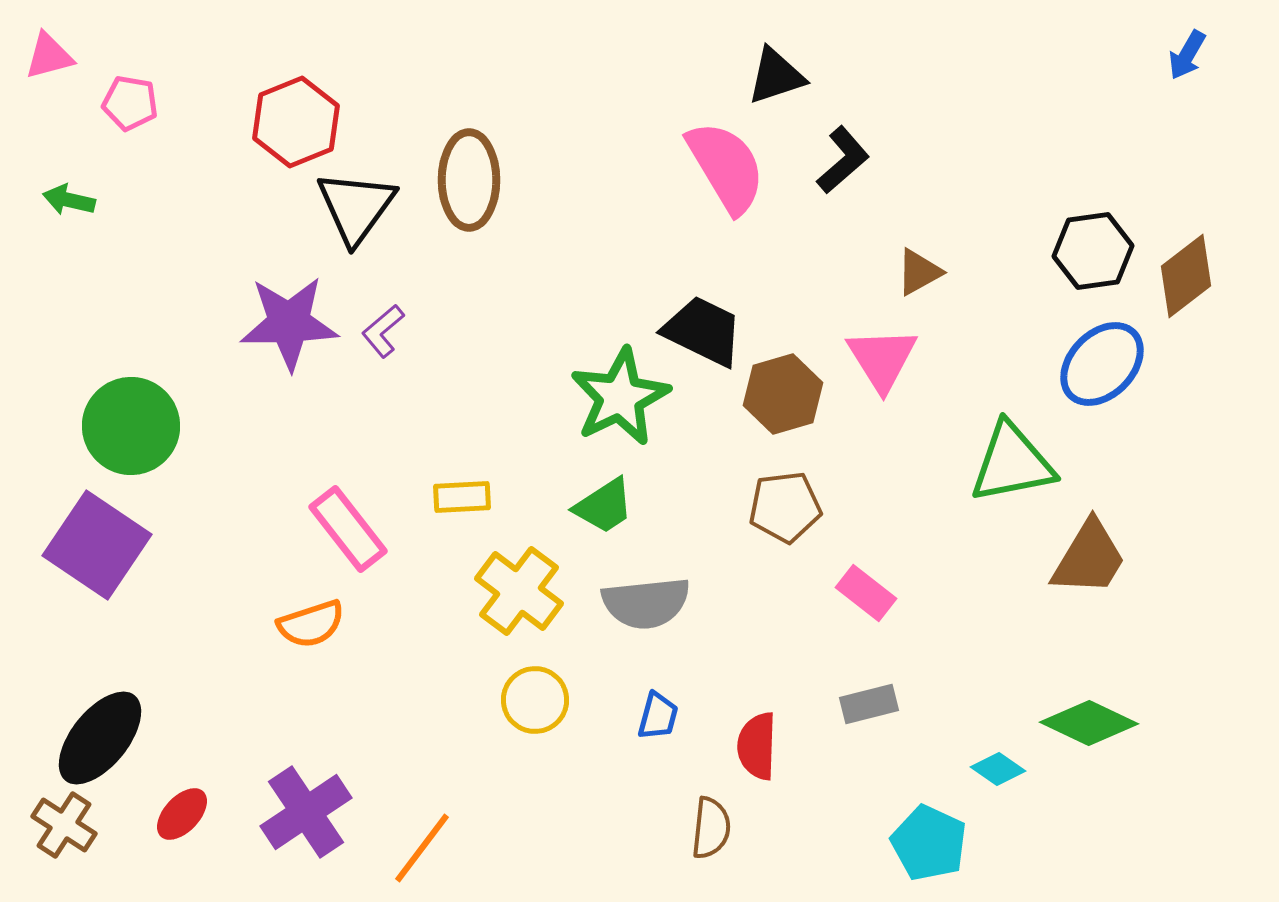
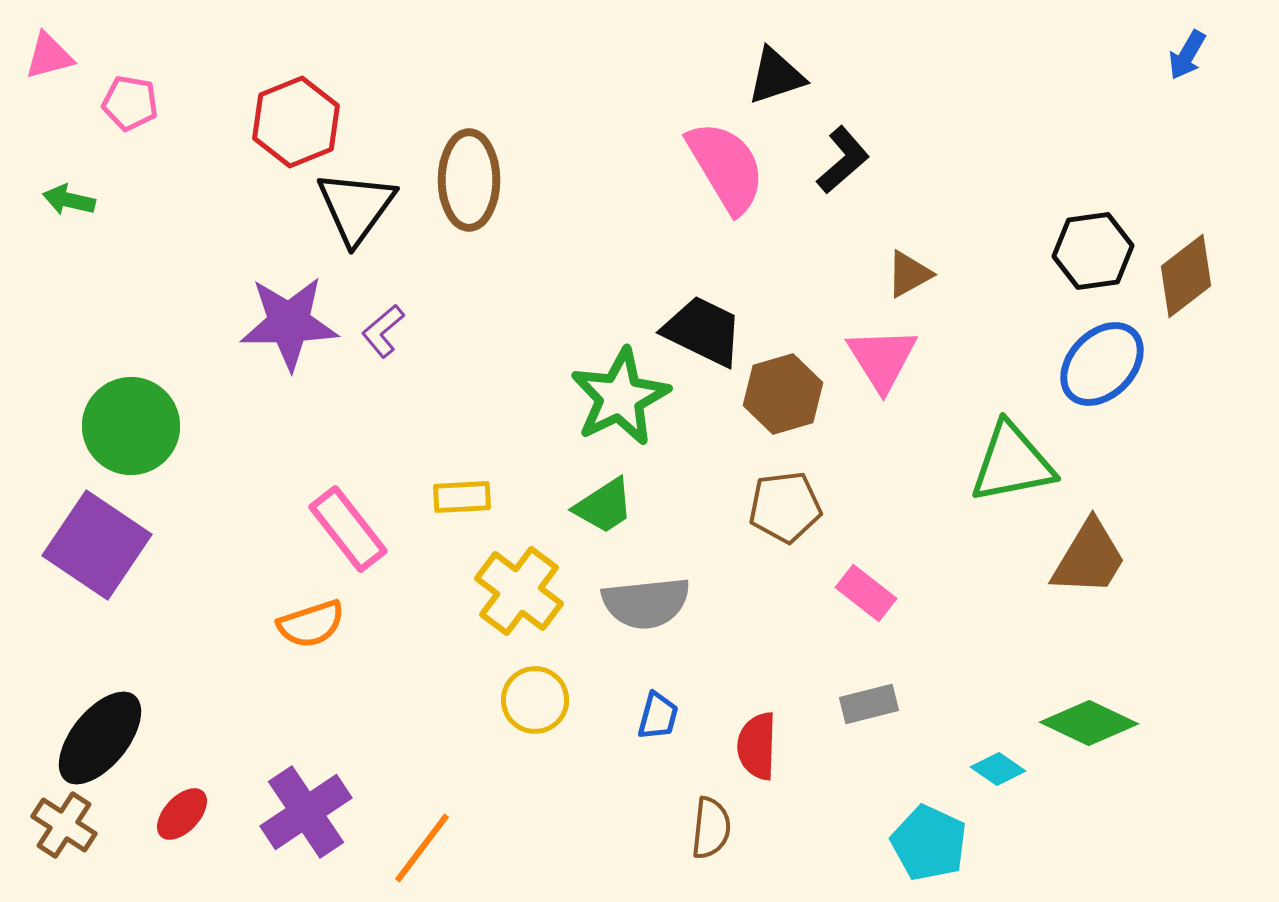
brown triangle at (919, 272): moved 10 px left, 2 px down
